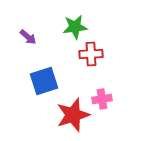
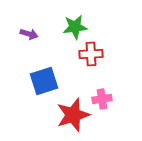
purple arrow: moved 1 px right, 3 px up; rotated 24 degrees counterclockwise
